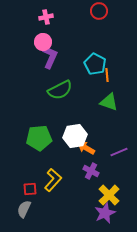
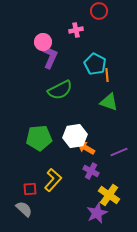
pink cross: moved 30 px right, 13 px down
yellow cross: rotated 10 degrees counterclockwise
gray semicircle: rotated 108 degrees clockwise
purple star: moved 8 px left
